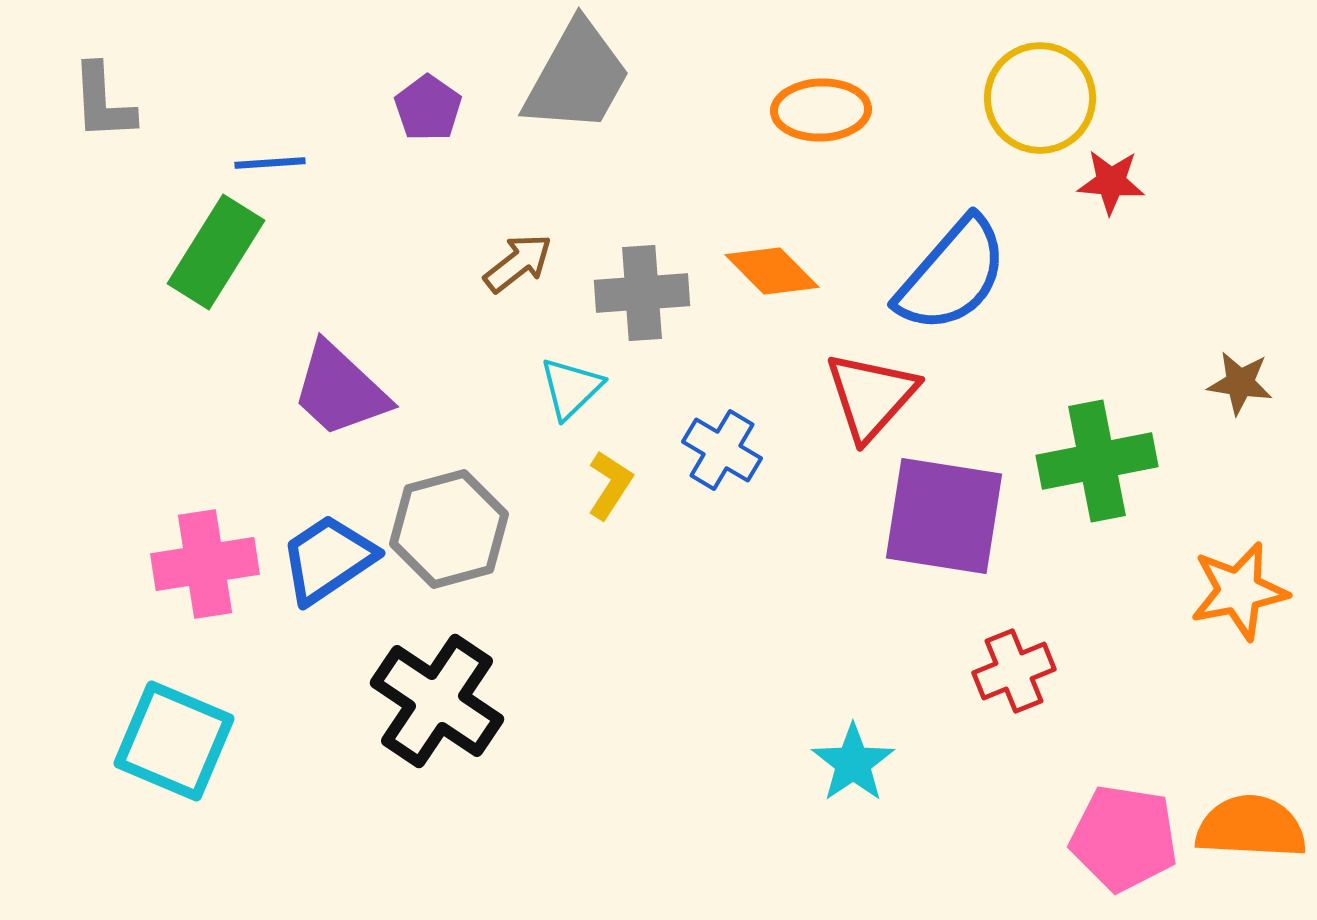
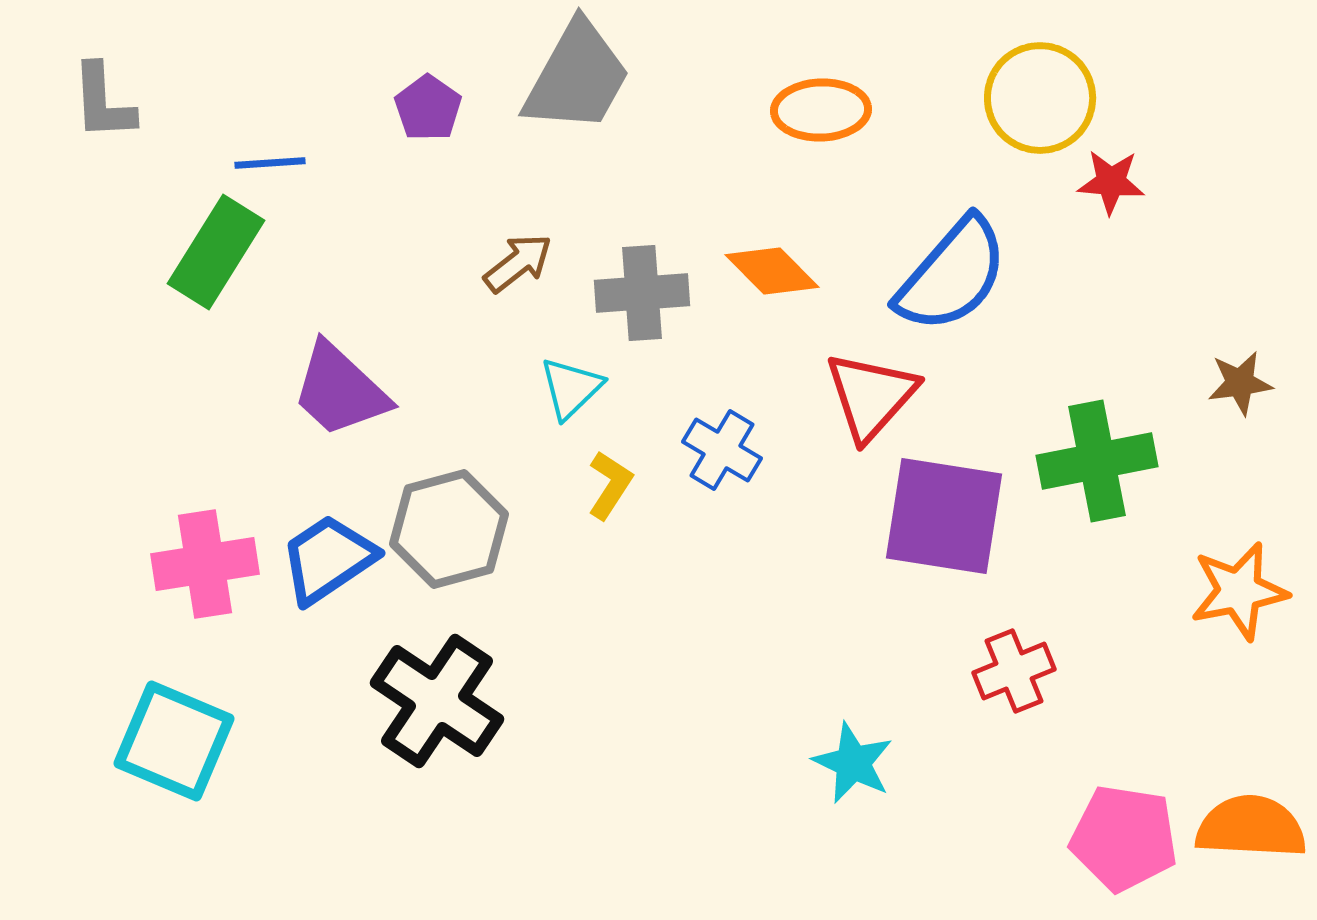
brown star: rotated 16 degrees counterclockwise
cyan star: rotated 12 degrees counterclockwise
